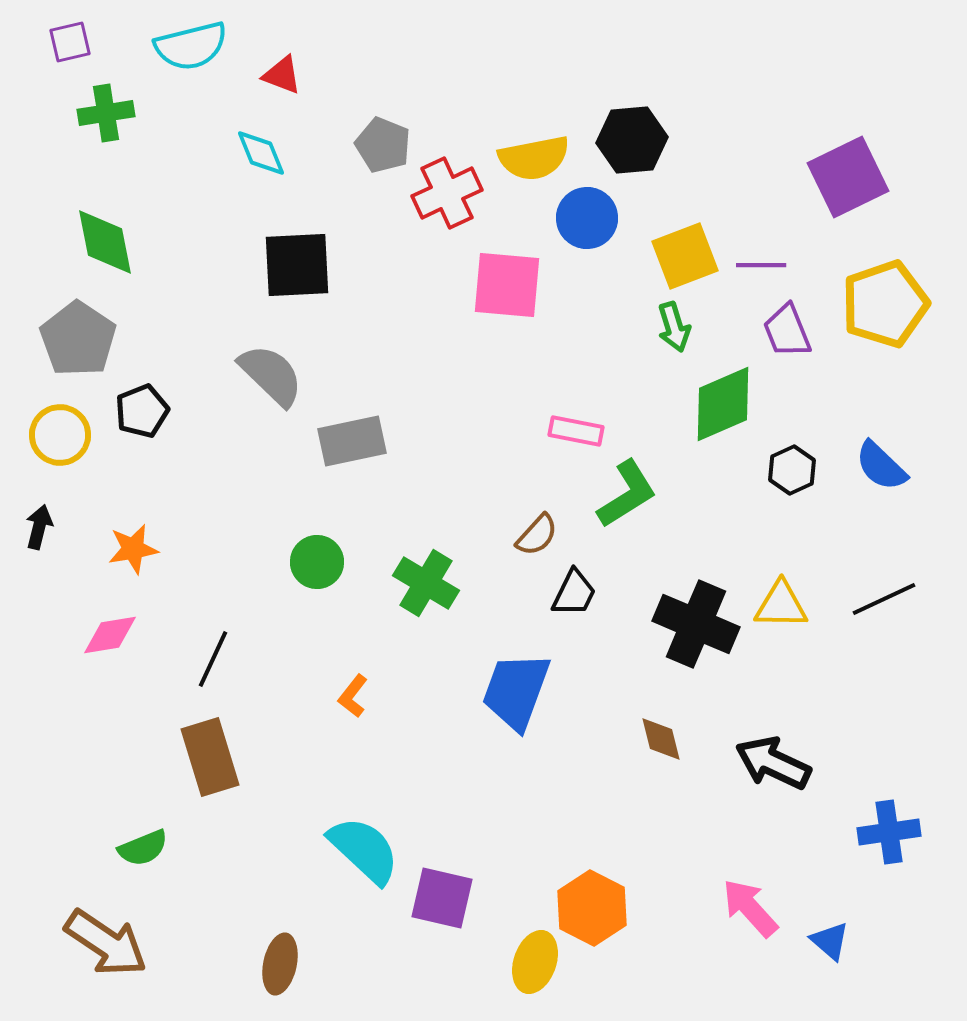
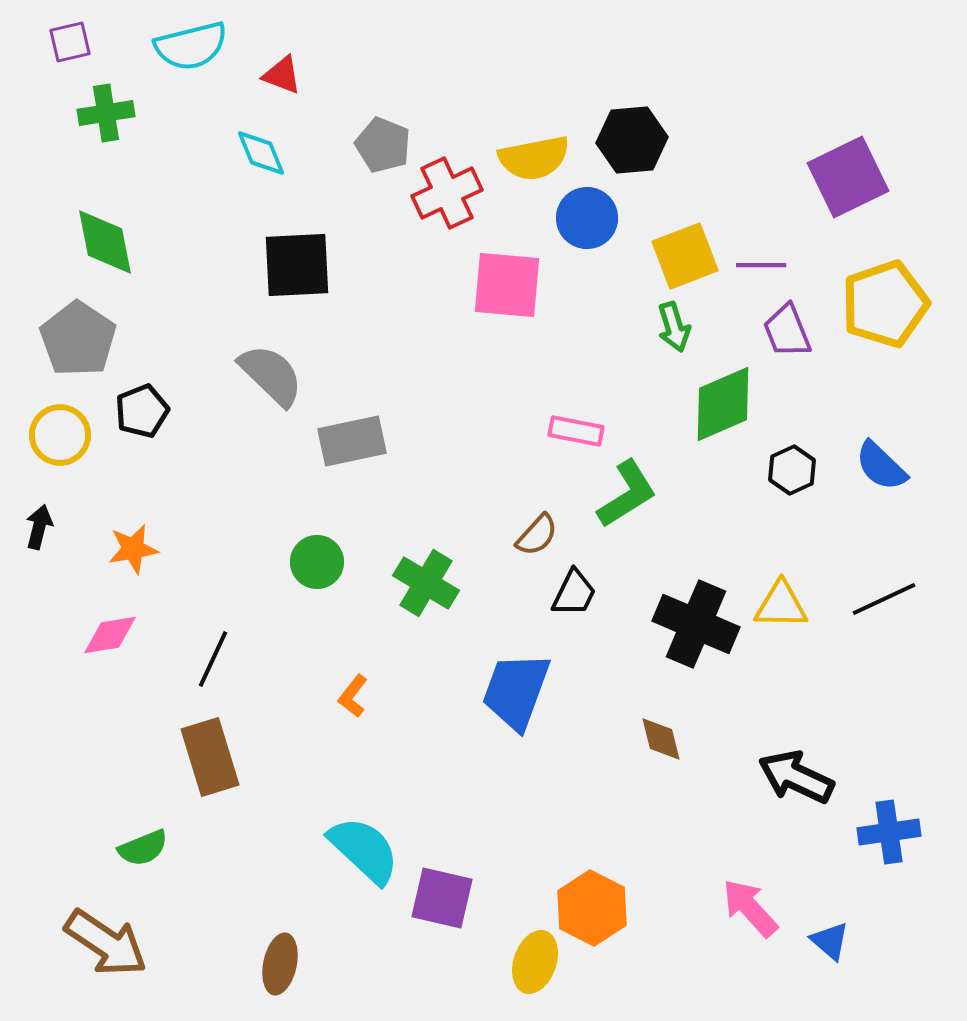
black arrow at (773, 763): moved 23 px right, 14 px down
